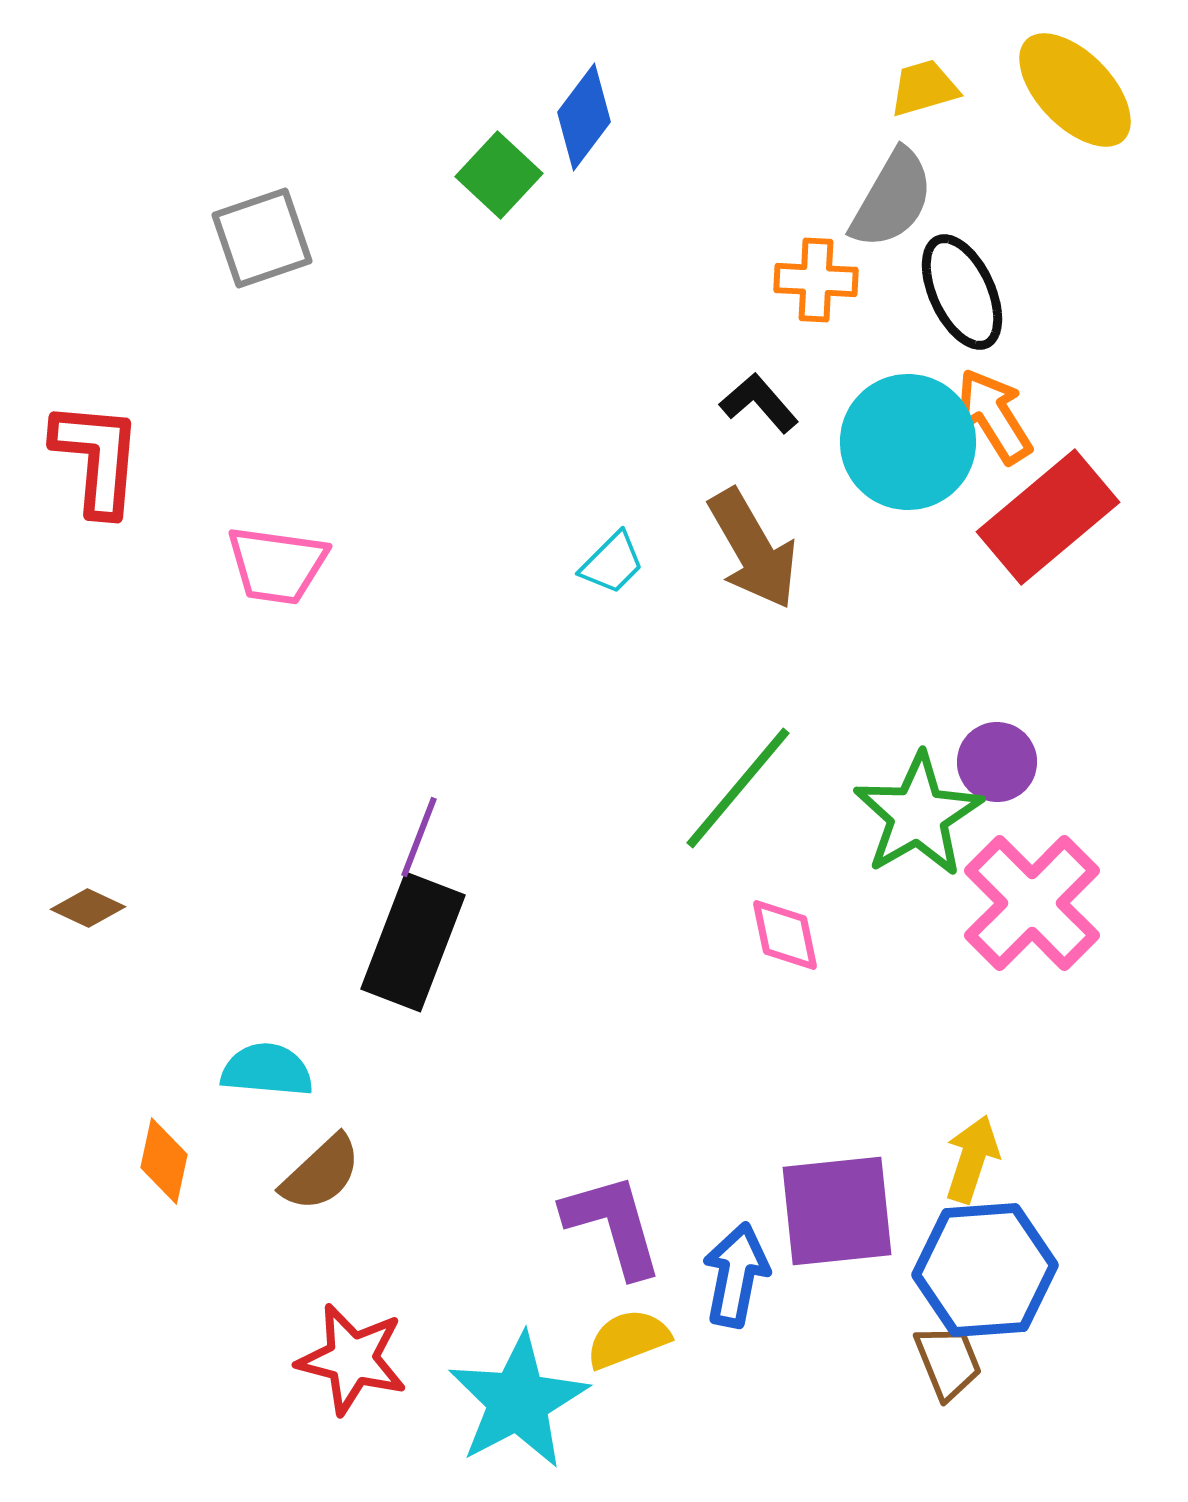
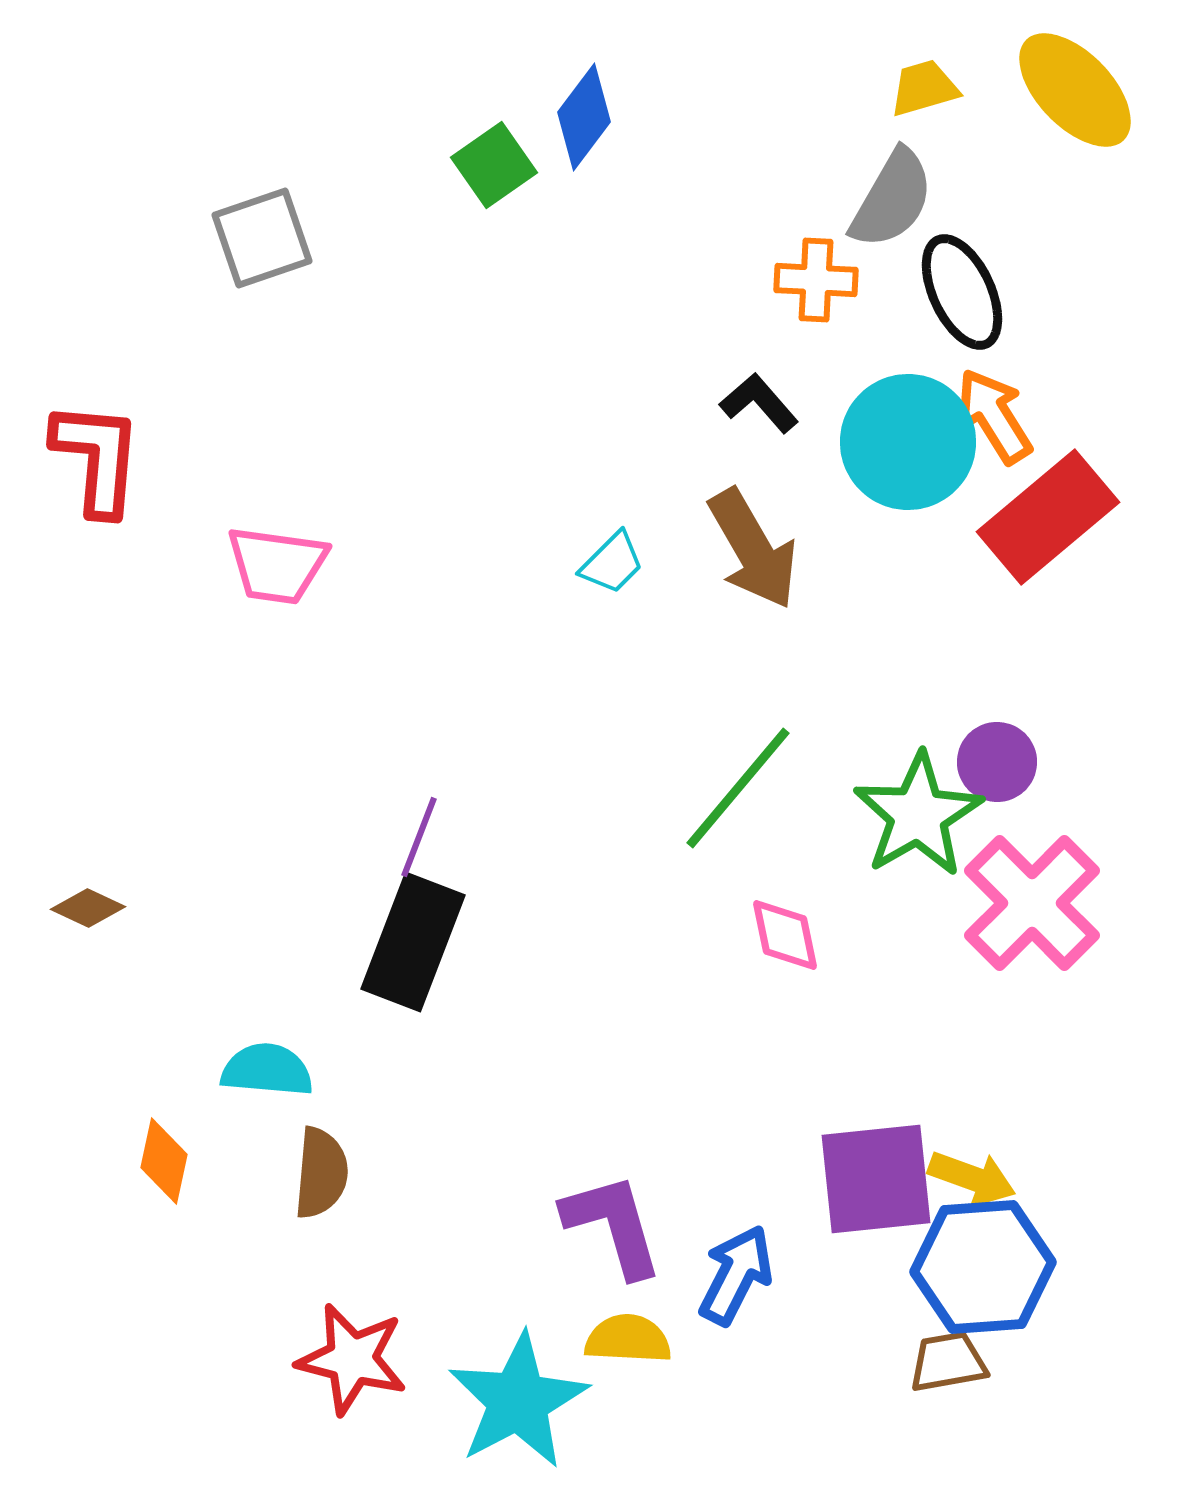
green square: moved 5 px left, 10 px up; rotated 12 degrees clockwise
yellow arrow: moved 19 px down; rotated 92 degrees clockwise
brown semicircle: rotated 42 degrees counterclockwise
purple square: moved 39 px right, 32 px up
blue hexagon: moved 2 px left, 3 px up
blue arrow: rotated 16 degrees clockwise
yellow semicircle: rotated 24 degrees clockwise
brown trapezoid: rotated 78 degrees counterclockwise
